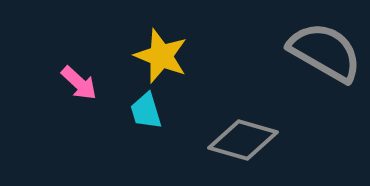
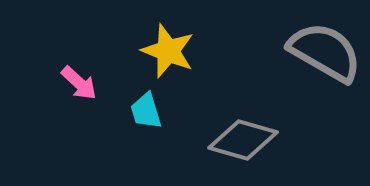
yellow star: moved 7 px right, 5 px up
